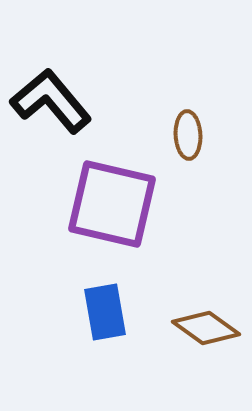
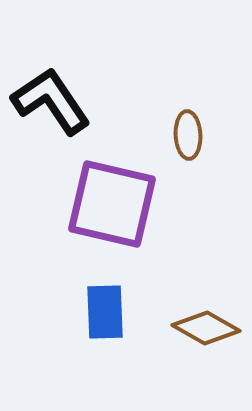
black L-shape: rotated 6 degrees clockwise
blue rectangle: rotated 8 degrees clockwise
brown diamond: rotated 6 degrees counterclockwise
